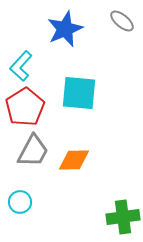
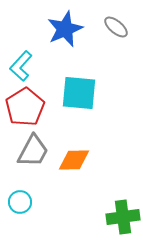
gray ellipse: moved 6 px left, 6 px down
